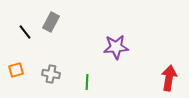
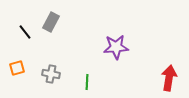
orange square: moved 1 px right, 2 px up
